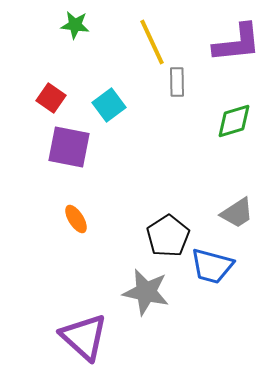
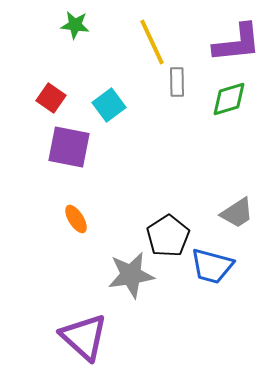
green diamond: moved 5 px left, 22 px up
gray star: moved 15 px left, 17 px up; rotated 21 degrees counterclockwise
